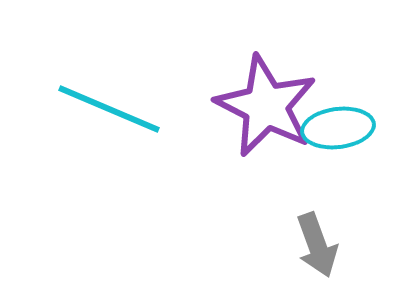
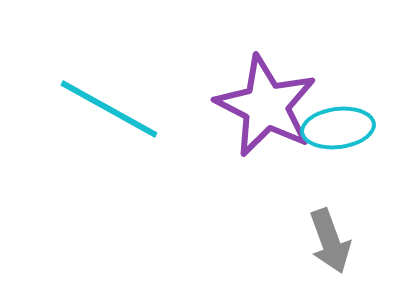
cyan line: rotated 6 degrees clockwise
gray arrow: moved 13 px right, 4 px up
